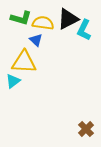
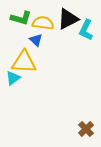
cyan L-shape: moved 2 px right
cyan triangle: moved 3 px up
